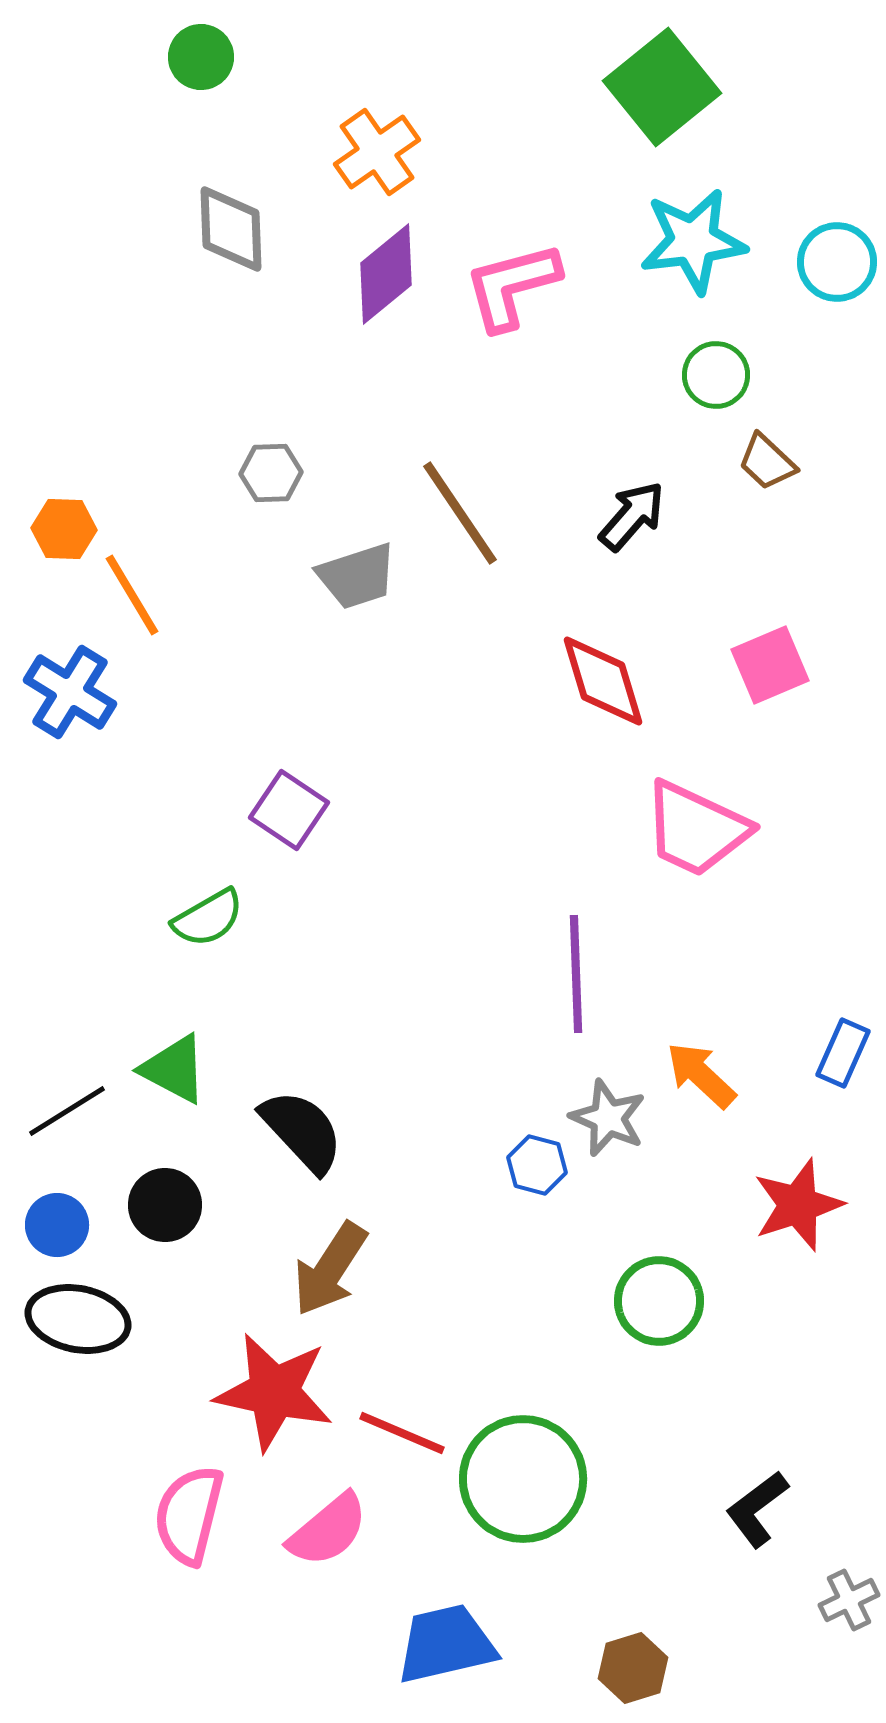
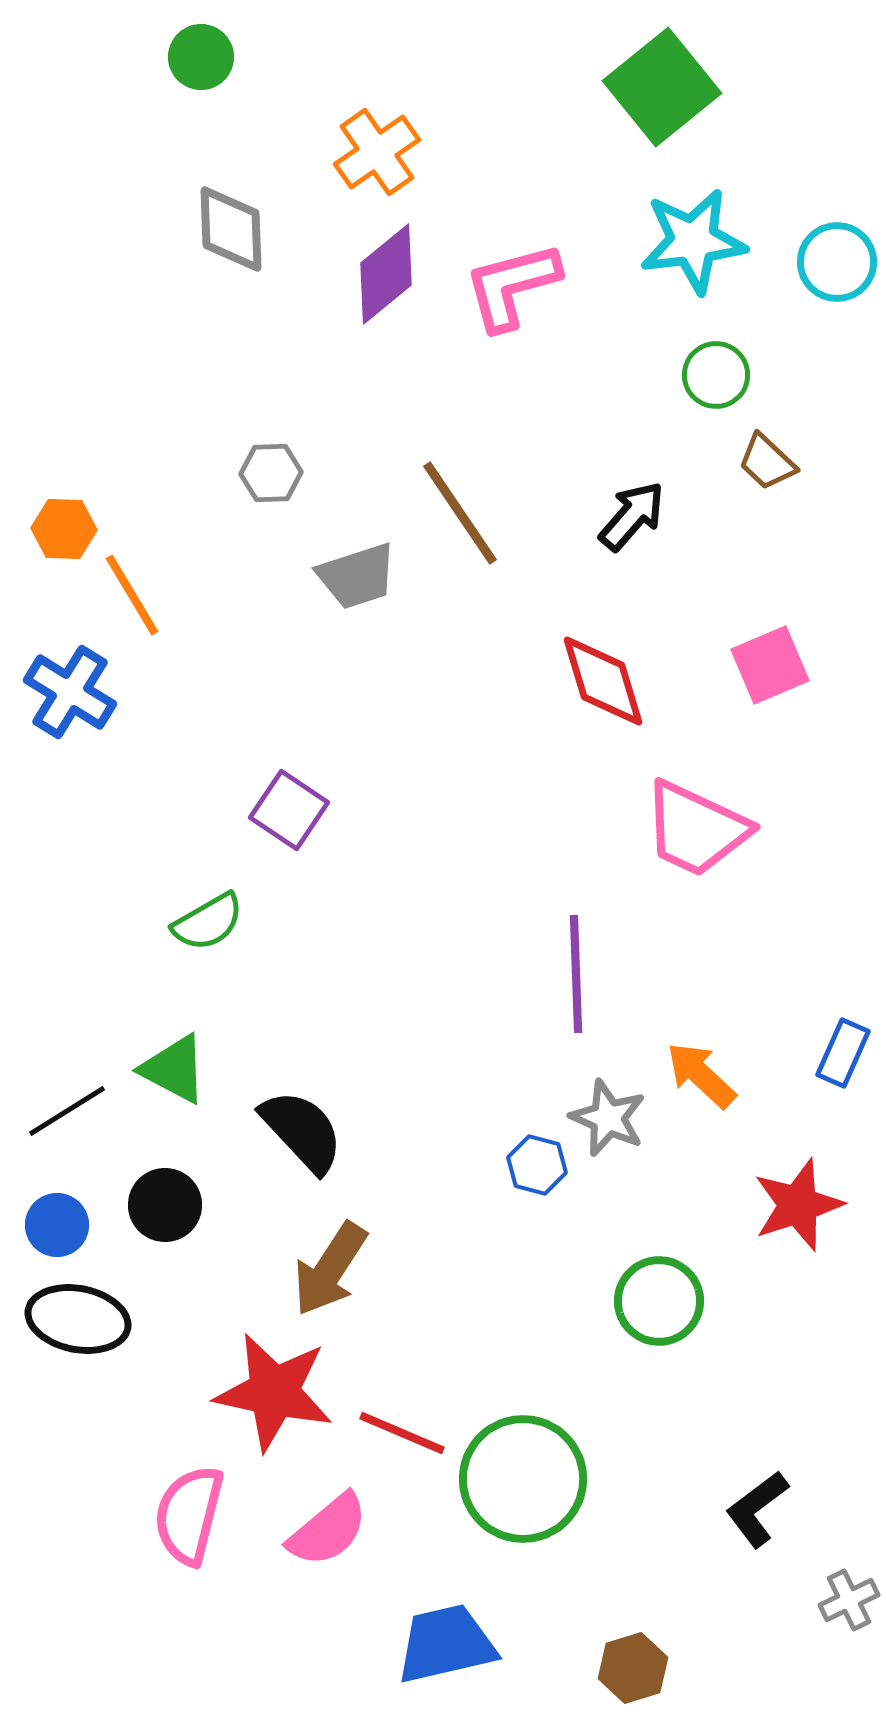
green semicircle at (208, 918): moved 4 px down
